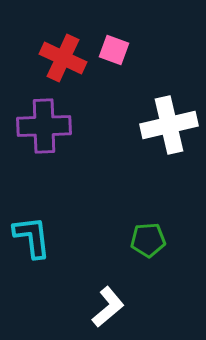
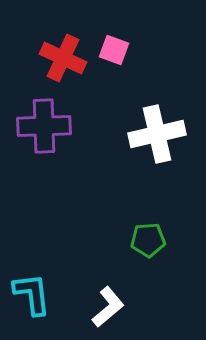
white cross: moved 12 px left, 9 px down
cyan L-shape: moved 57 px down
